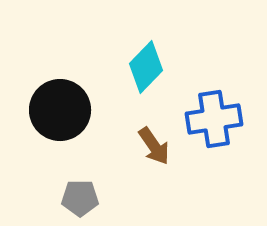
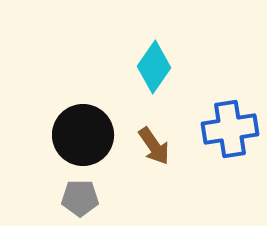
cyan diamond: moved 8 px right; rotated 9 degrees counterclockwise
black circle: moved 23 px right, 25 px down
blue cross: moved 16 px right, 10 px down
